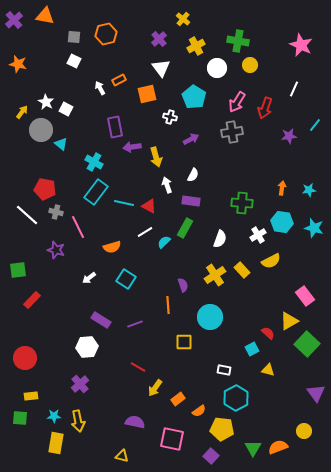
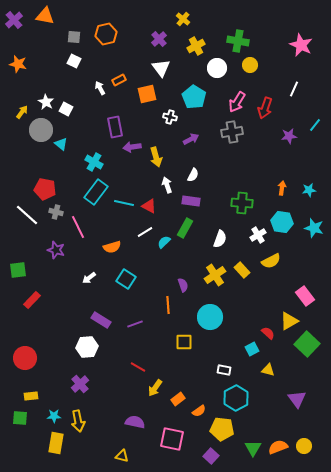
purple triangle at (316, 393): moved 19 px left, 6 px down
yellow circle at (304, 431): moved 15 px down
